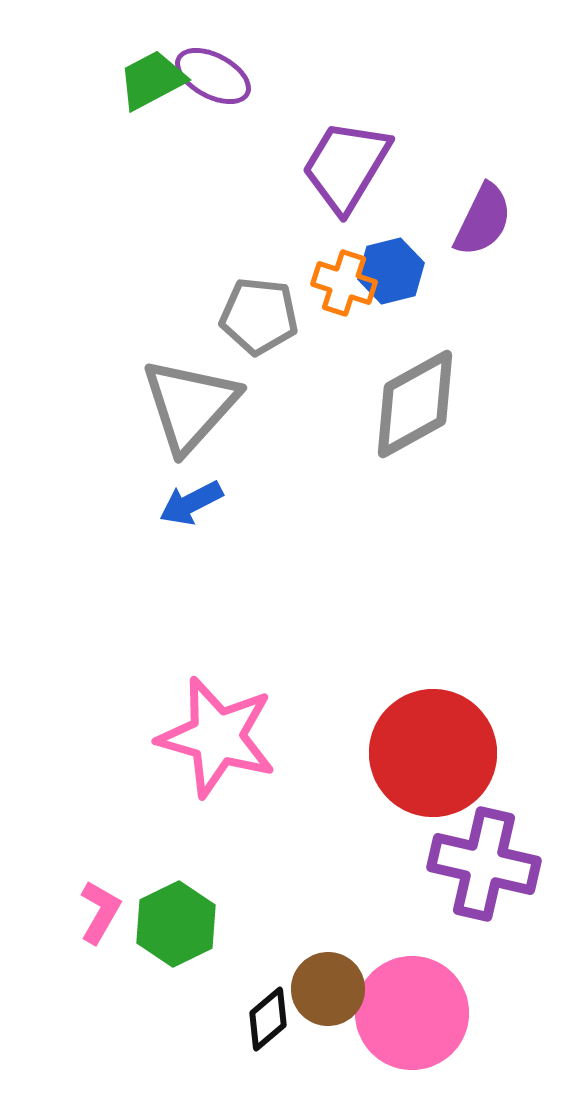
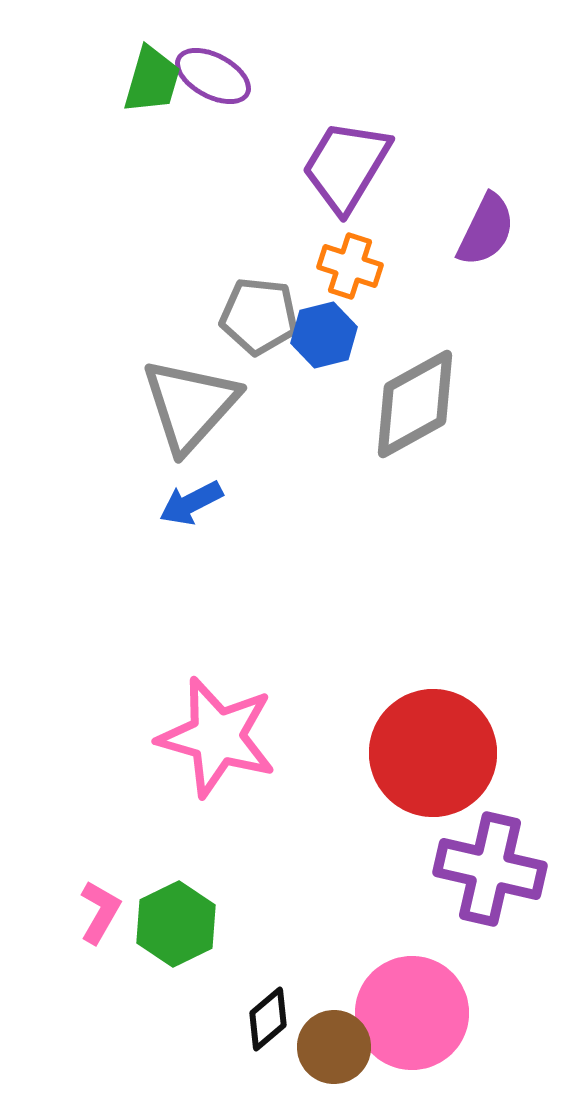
green trapezoid: rotated 134 degrees clockwise
purple semicircle: moved 3 px right, 10 px down
blue hexagon: moved 67 px left, 64 px down
orange cross: moved 6 px right, 17 px up
purple cross: moved 6 px right, 5 px down
brown circle: moved 6 px right, 58 px down
